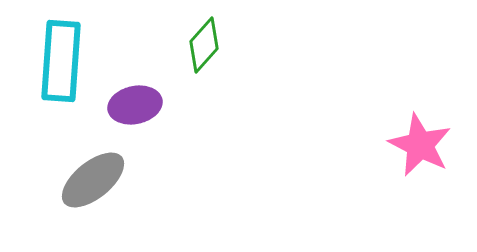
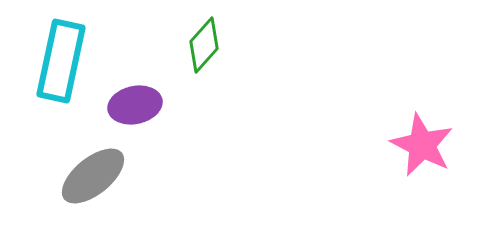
cyan rectangle: rotated 8 degrees clockwise
pink star: moved 2 px right
gray ellipse: moved 4 px up
